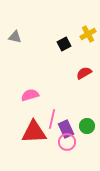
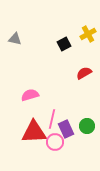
gray triangle: moved 2 px down
pink circle: moved 12 px left
